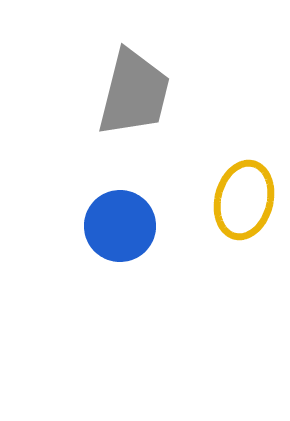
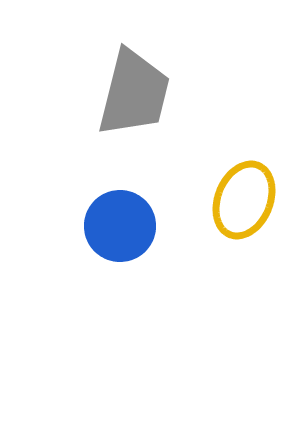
yellow ellipse: rotated 8 degrees clockwise
